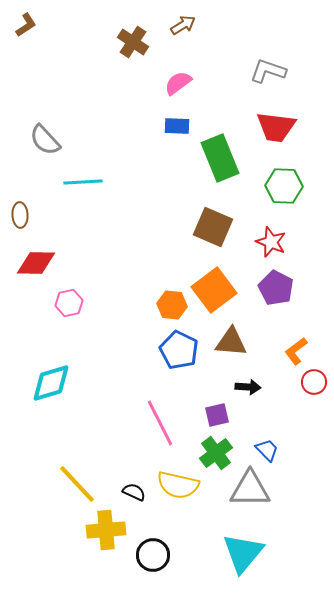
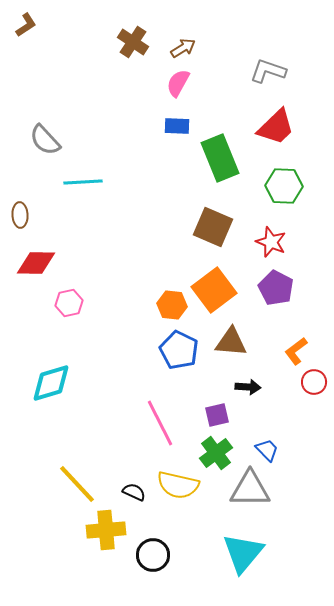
brown arrow: moved 23 px down
pink semicircle: rotated 24 degrees counterclockwise
red trapezoid: rotated 51 degrees counterclockwise
